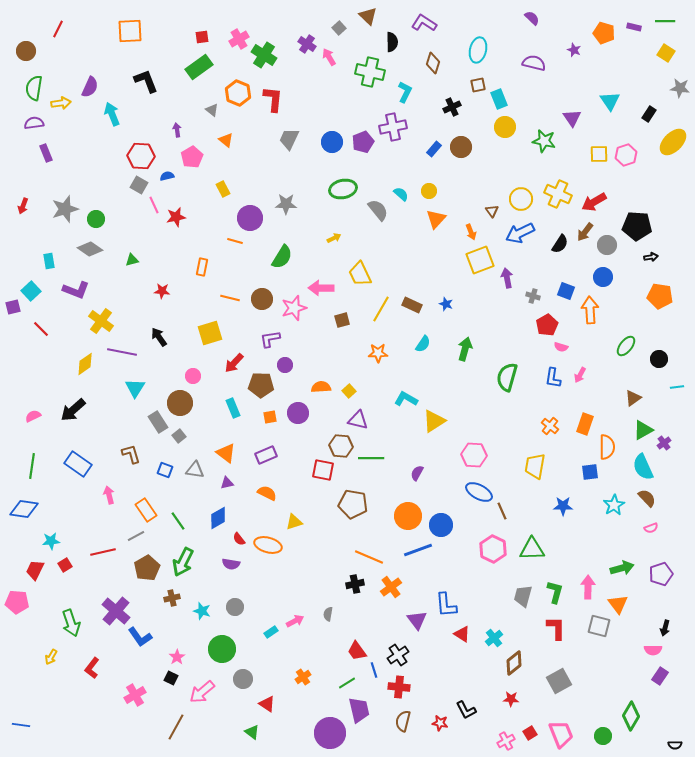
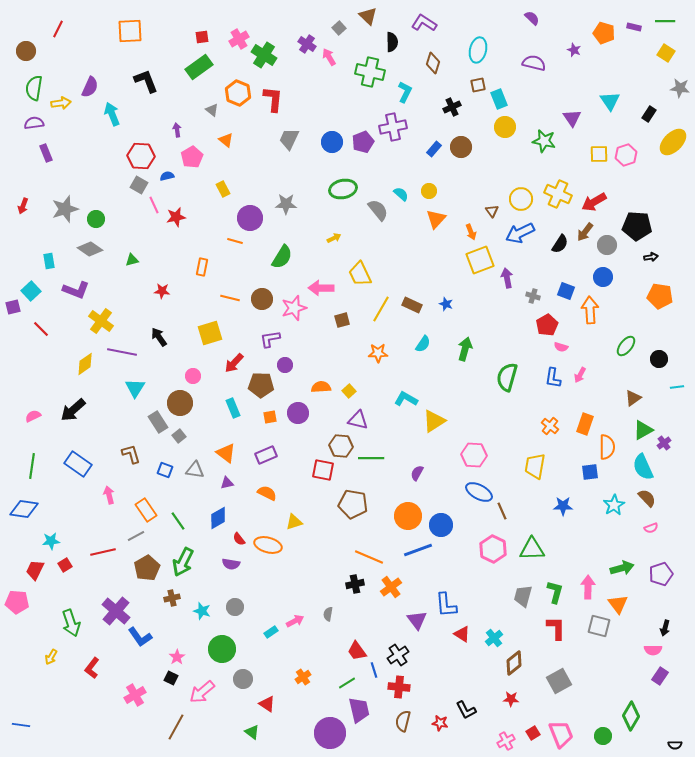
red square at (530, 733): moved 3 px right
